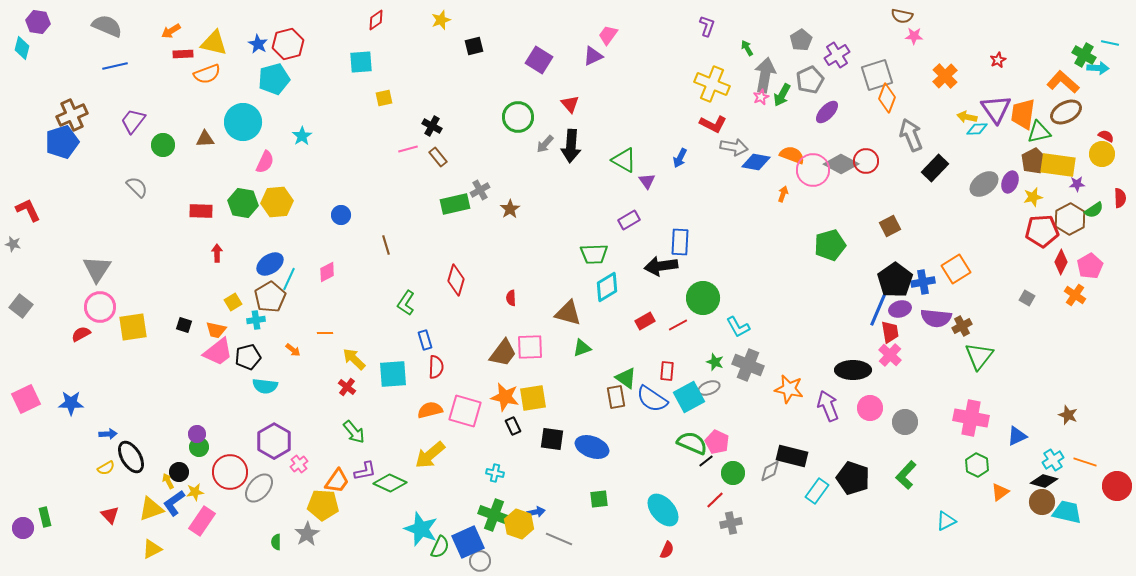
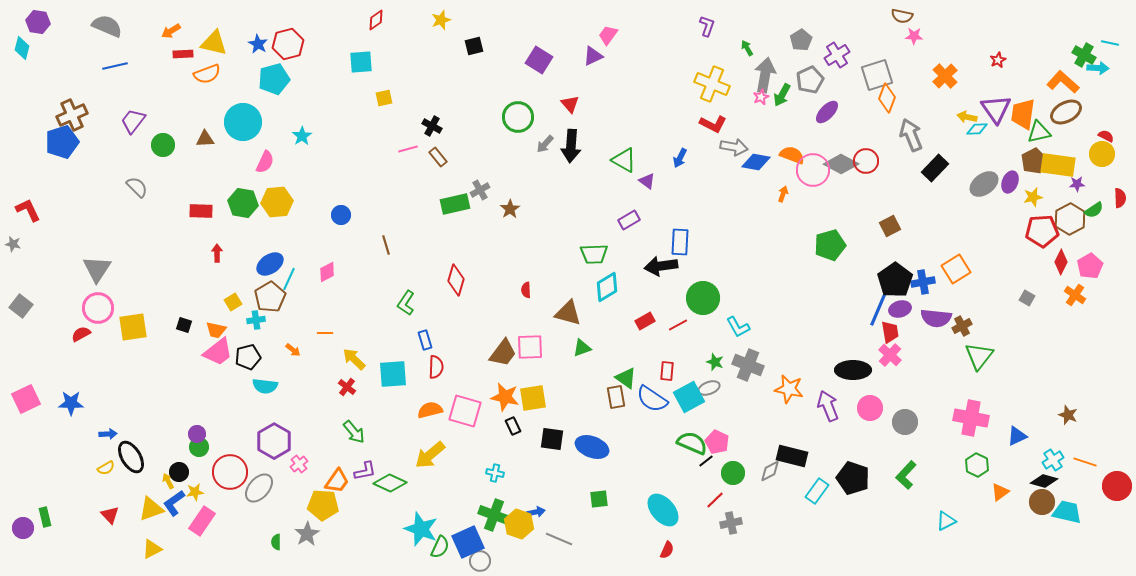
purple triangle at (647, 181): rotated 18 degrees counterclockwise
red semicircle at (511, 298): moved 15 px right, 8 px up
pink circle at (100, 307): moved 2 px left, 1 px down
